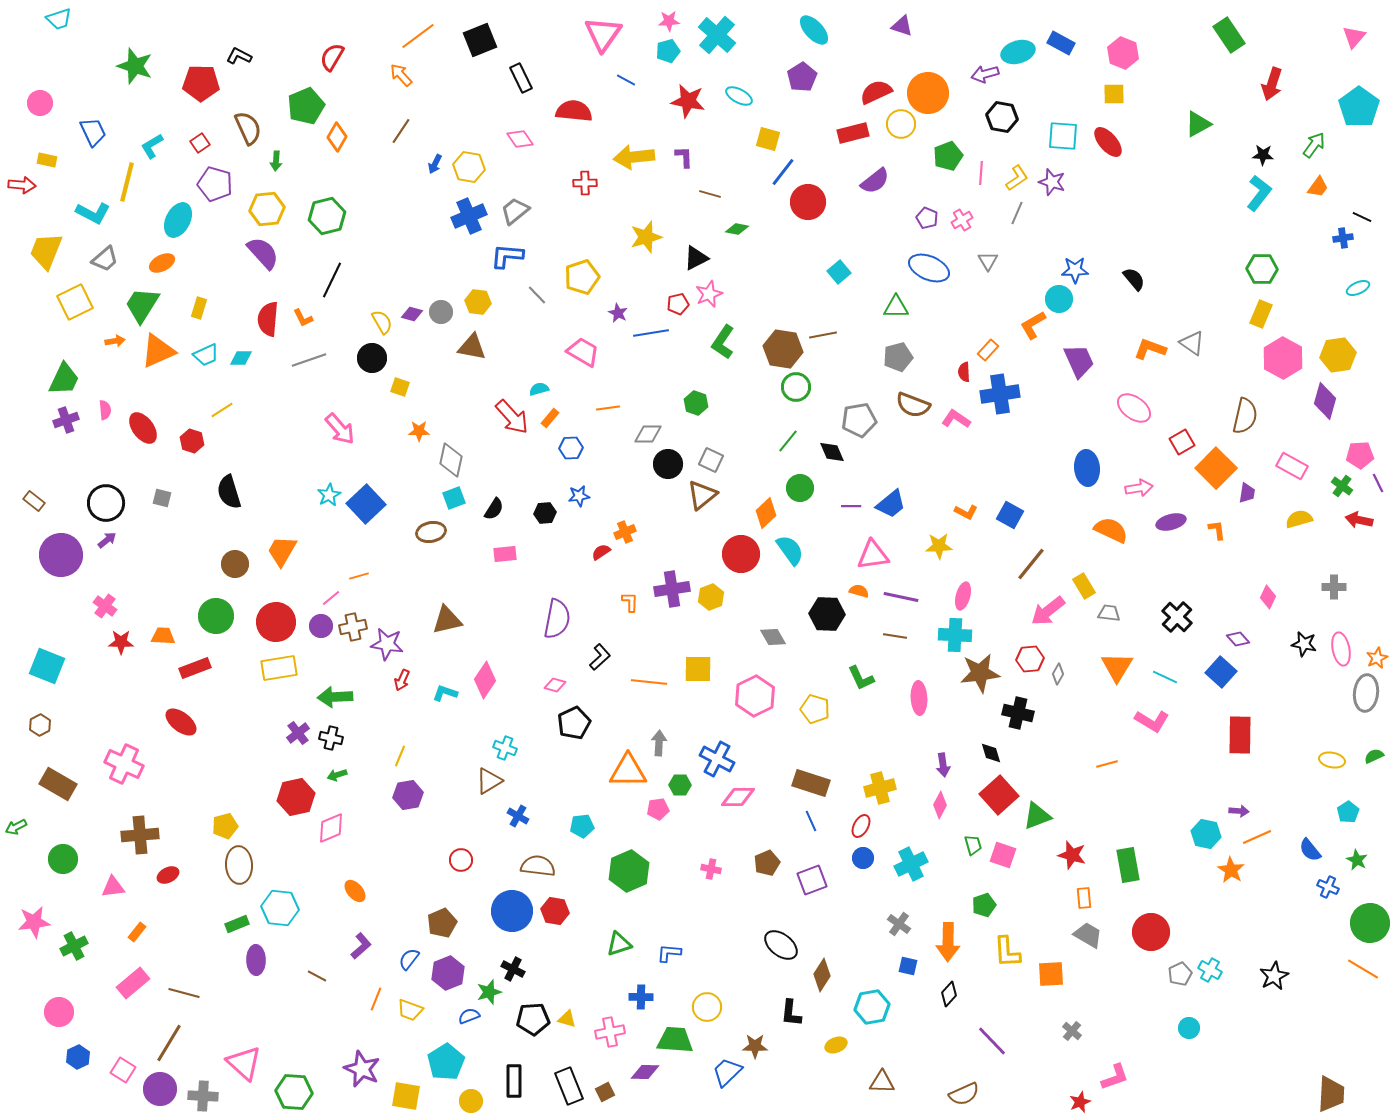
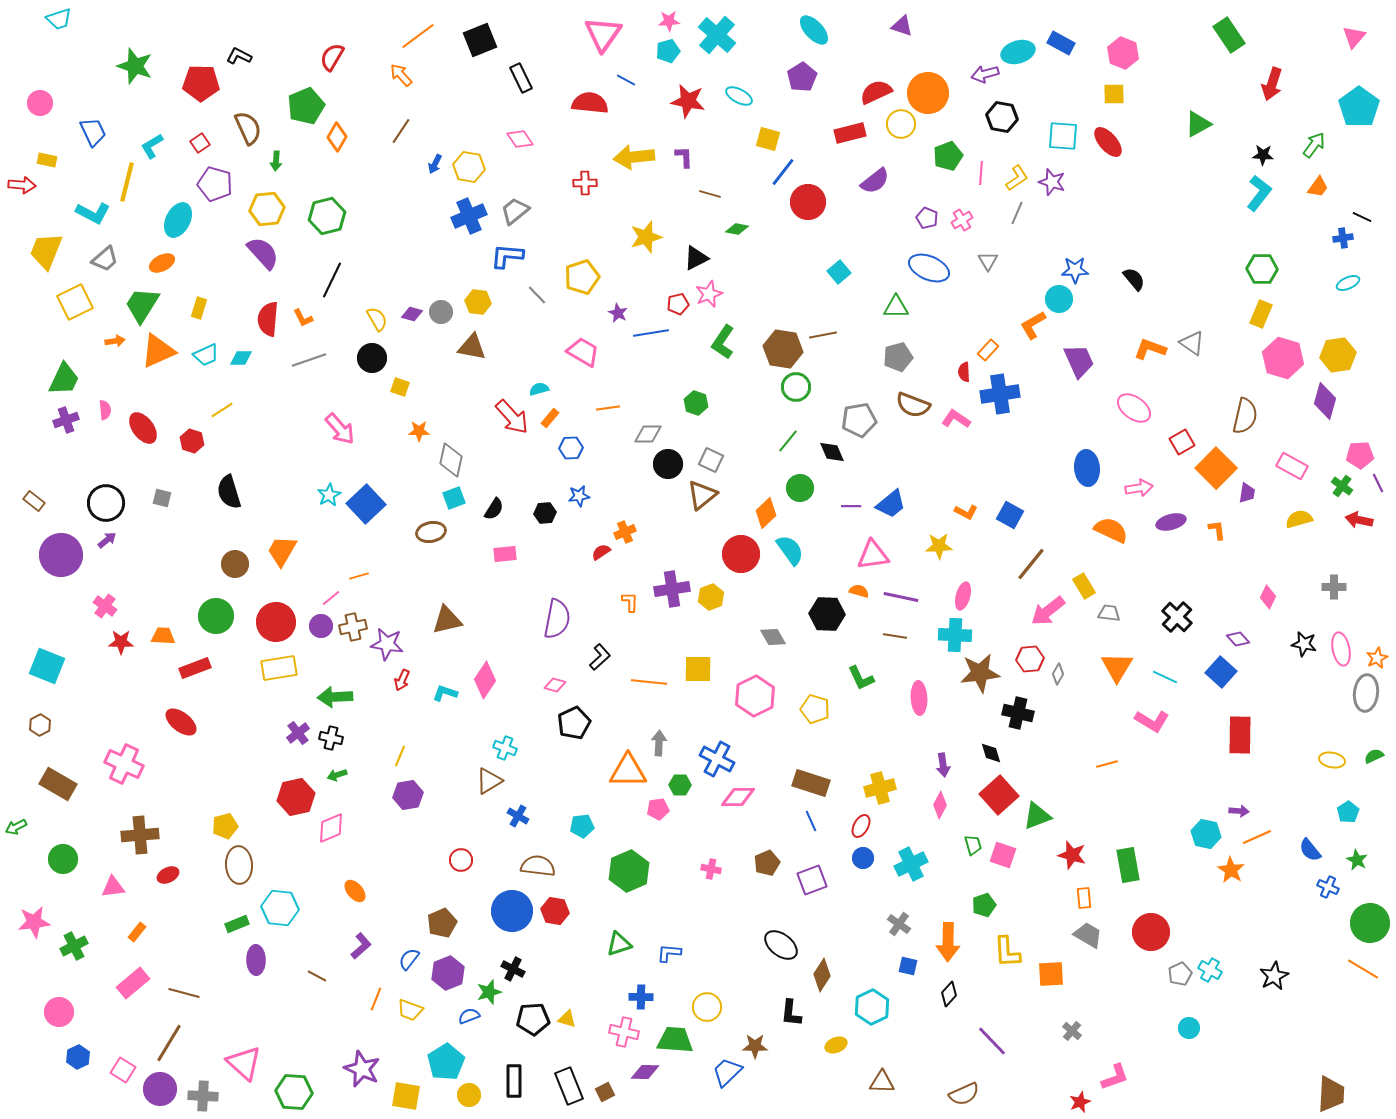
red semicircle at (574, 111): moved 16 px right, 8 px up
red rectangle at (853, 133): moved 3 px left
cyan ellipse at (1358, 288): moved 10 px left, 5 px up
yellow semicircle at (382, 322): moved 5 px left, 3 px up
pink hexagon at (1283, 358): rotated 12 degrees counterclockwise
cyan hexagon at (872, 1007): rotated 16 degrees counterclockwise
pink cross at (610, 1032): moved 14 px right; rotated 24 degrees clockwise
yellow circle at (471, 1101): moved 2 px left, 6 px up
